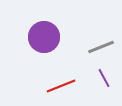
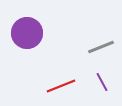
purple circle: moved 17 px left, 4 px up
purple line: moved 2 px left, 4 px down
